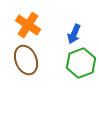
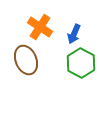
orange cross: moved 12 px right, 2 px down
green hexagon: rotated 12 degrees counterclockwise
